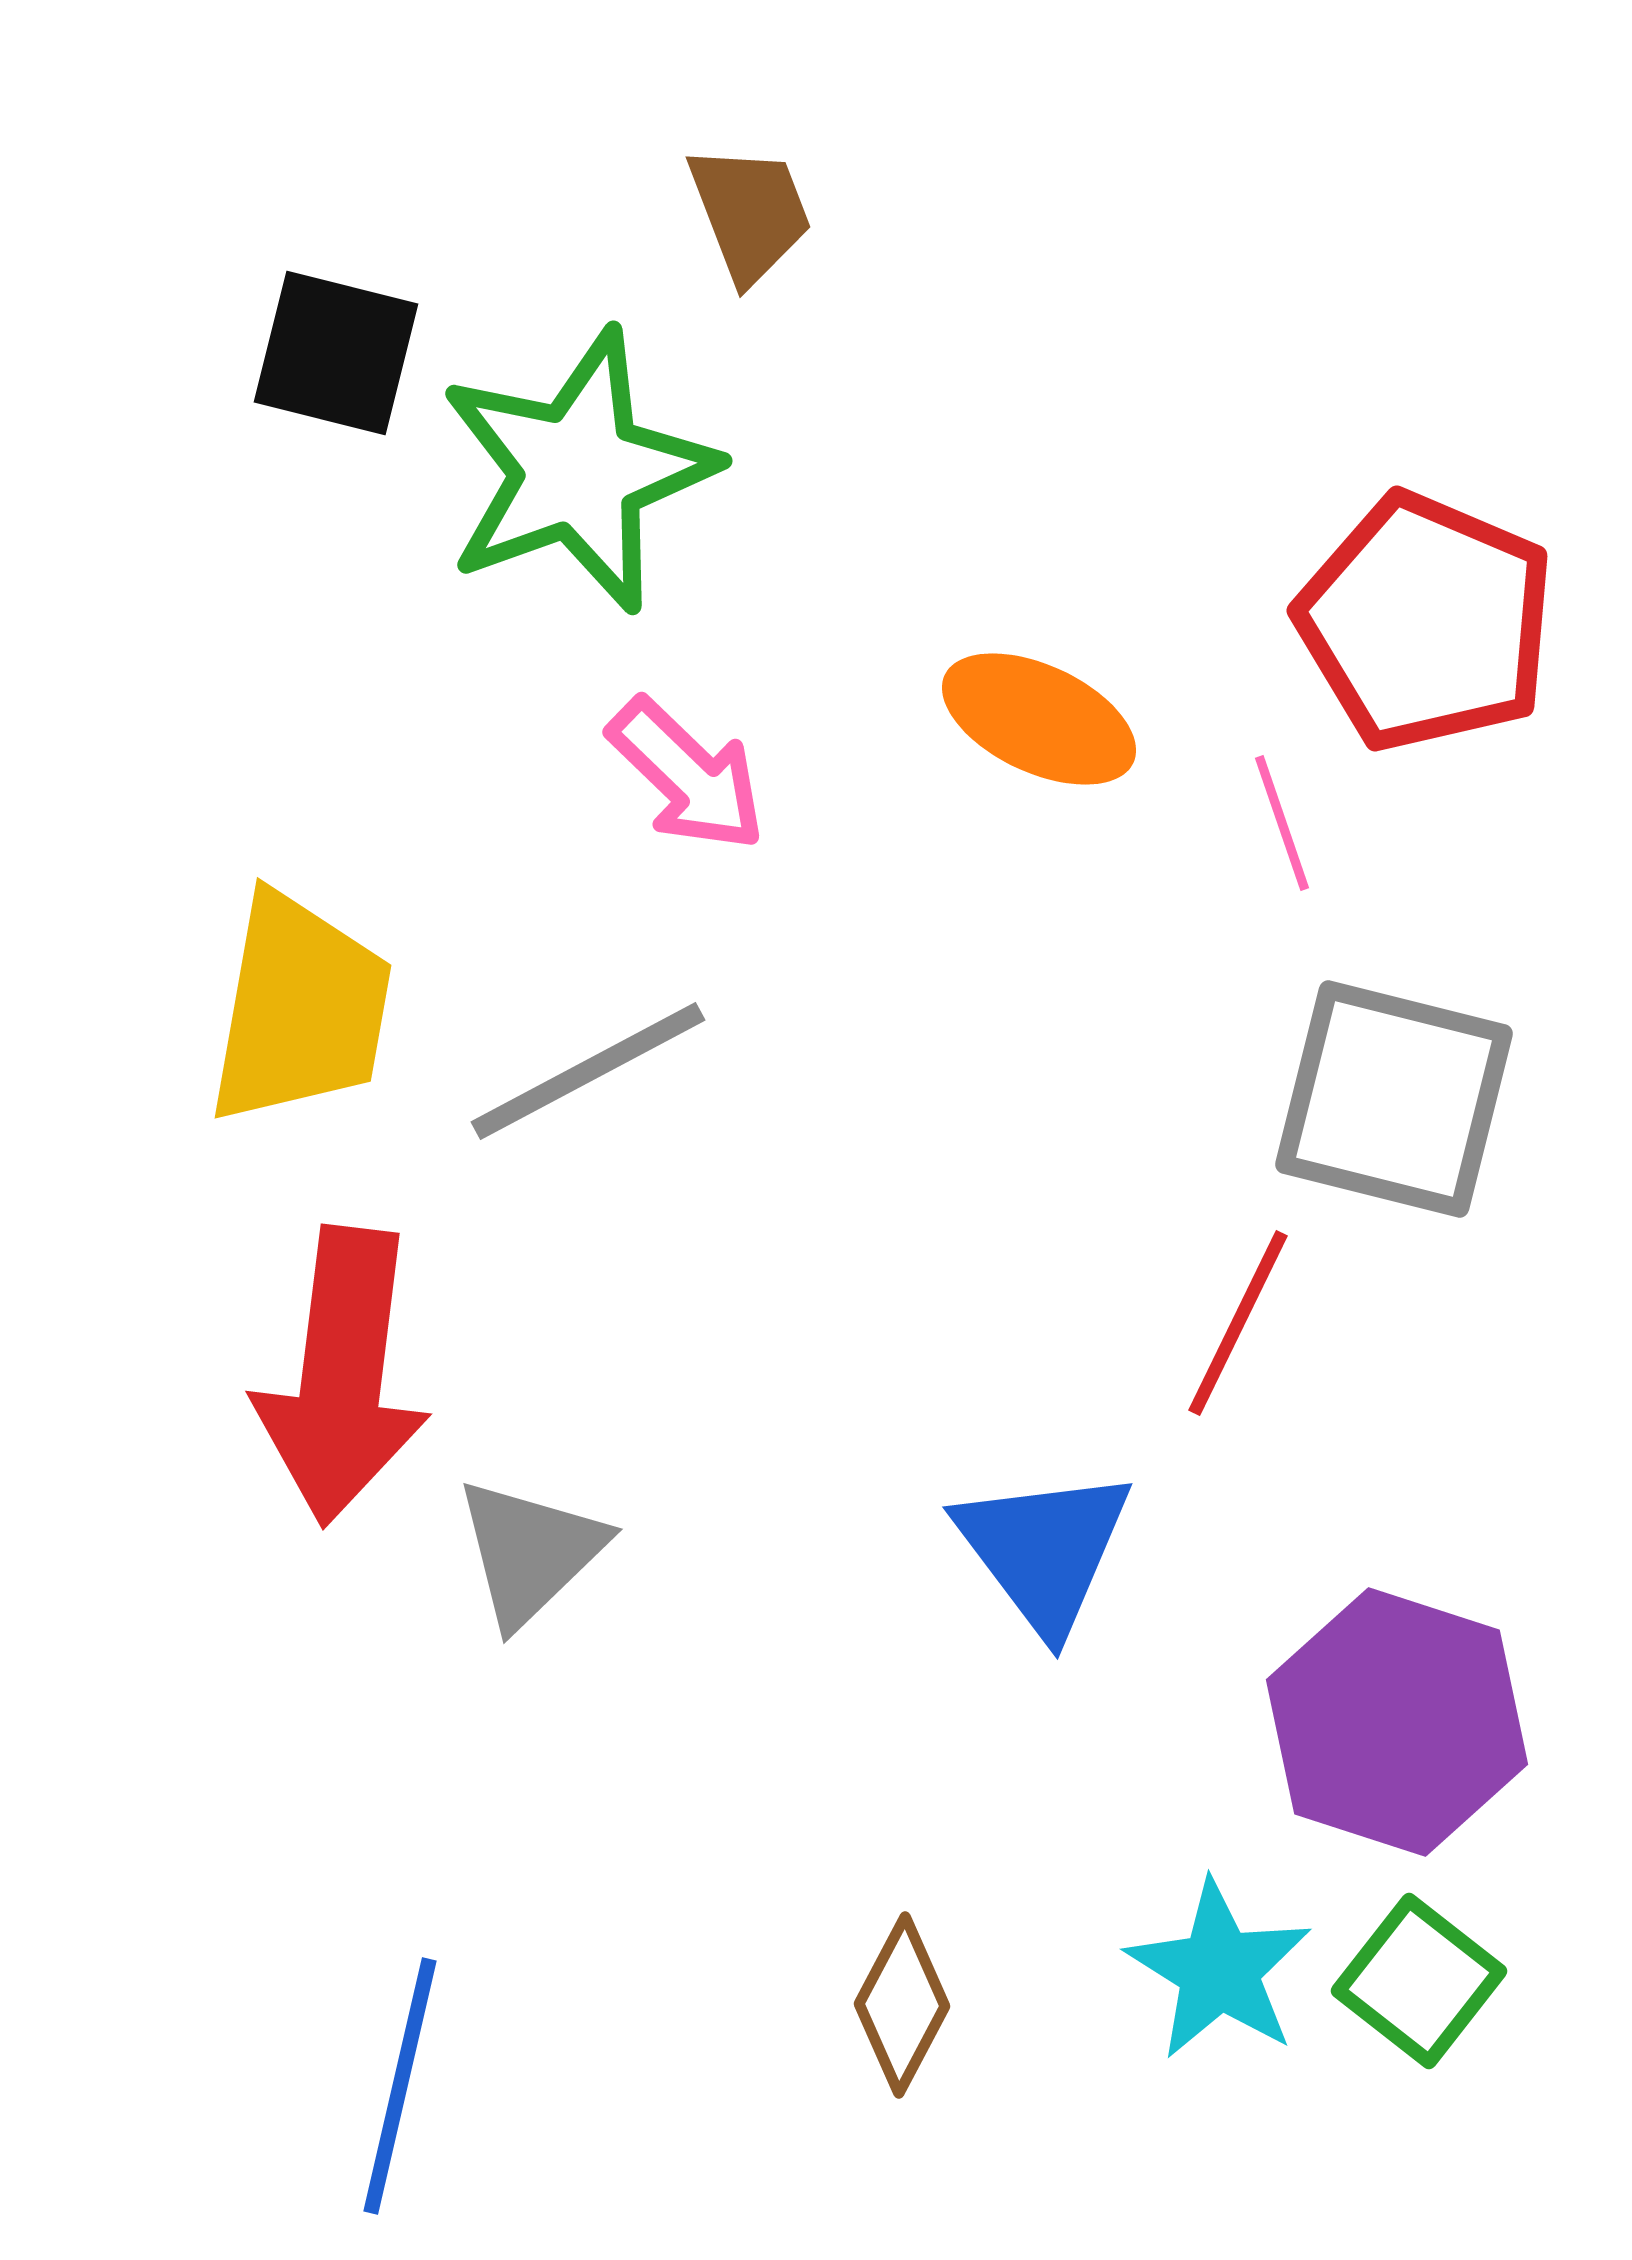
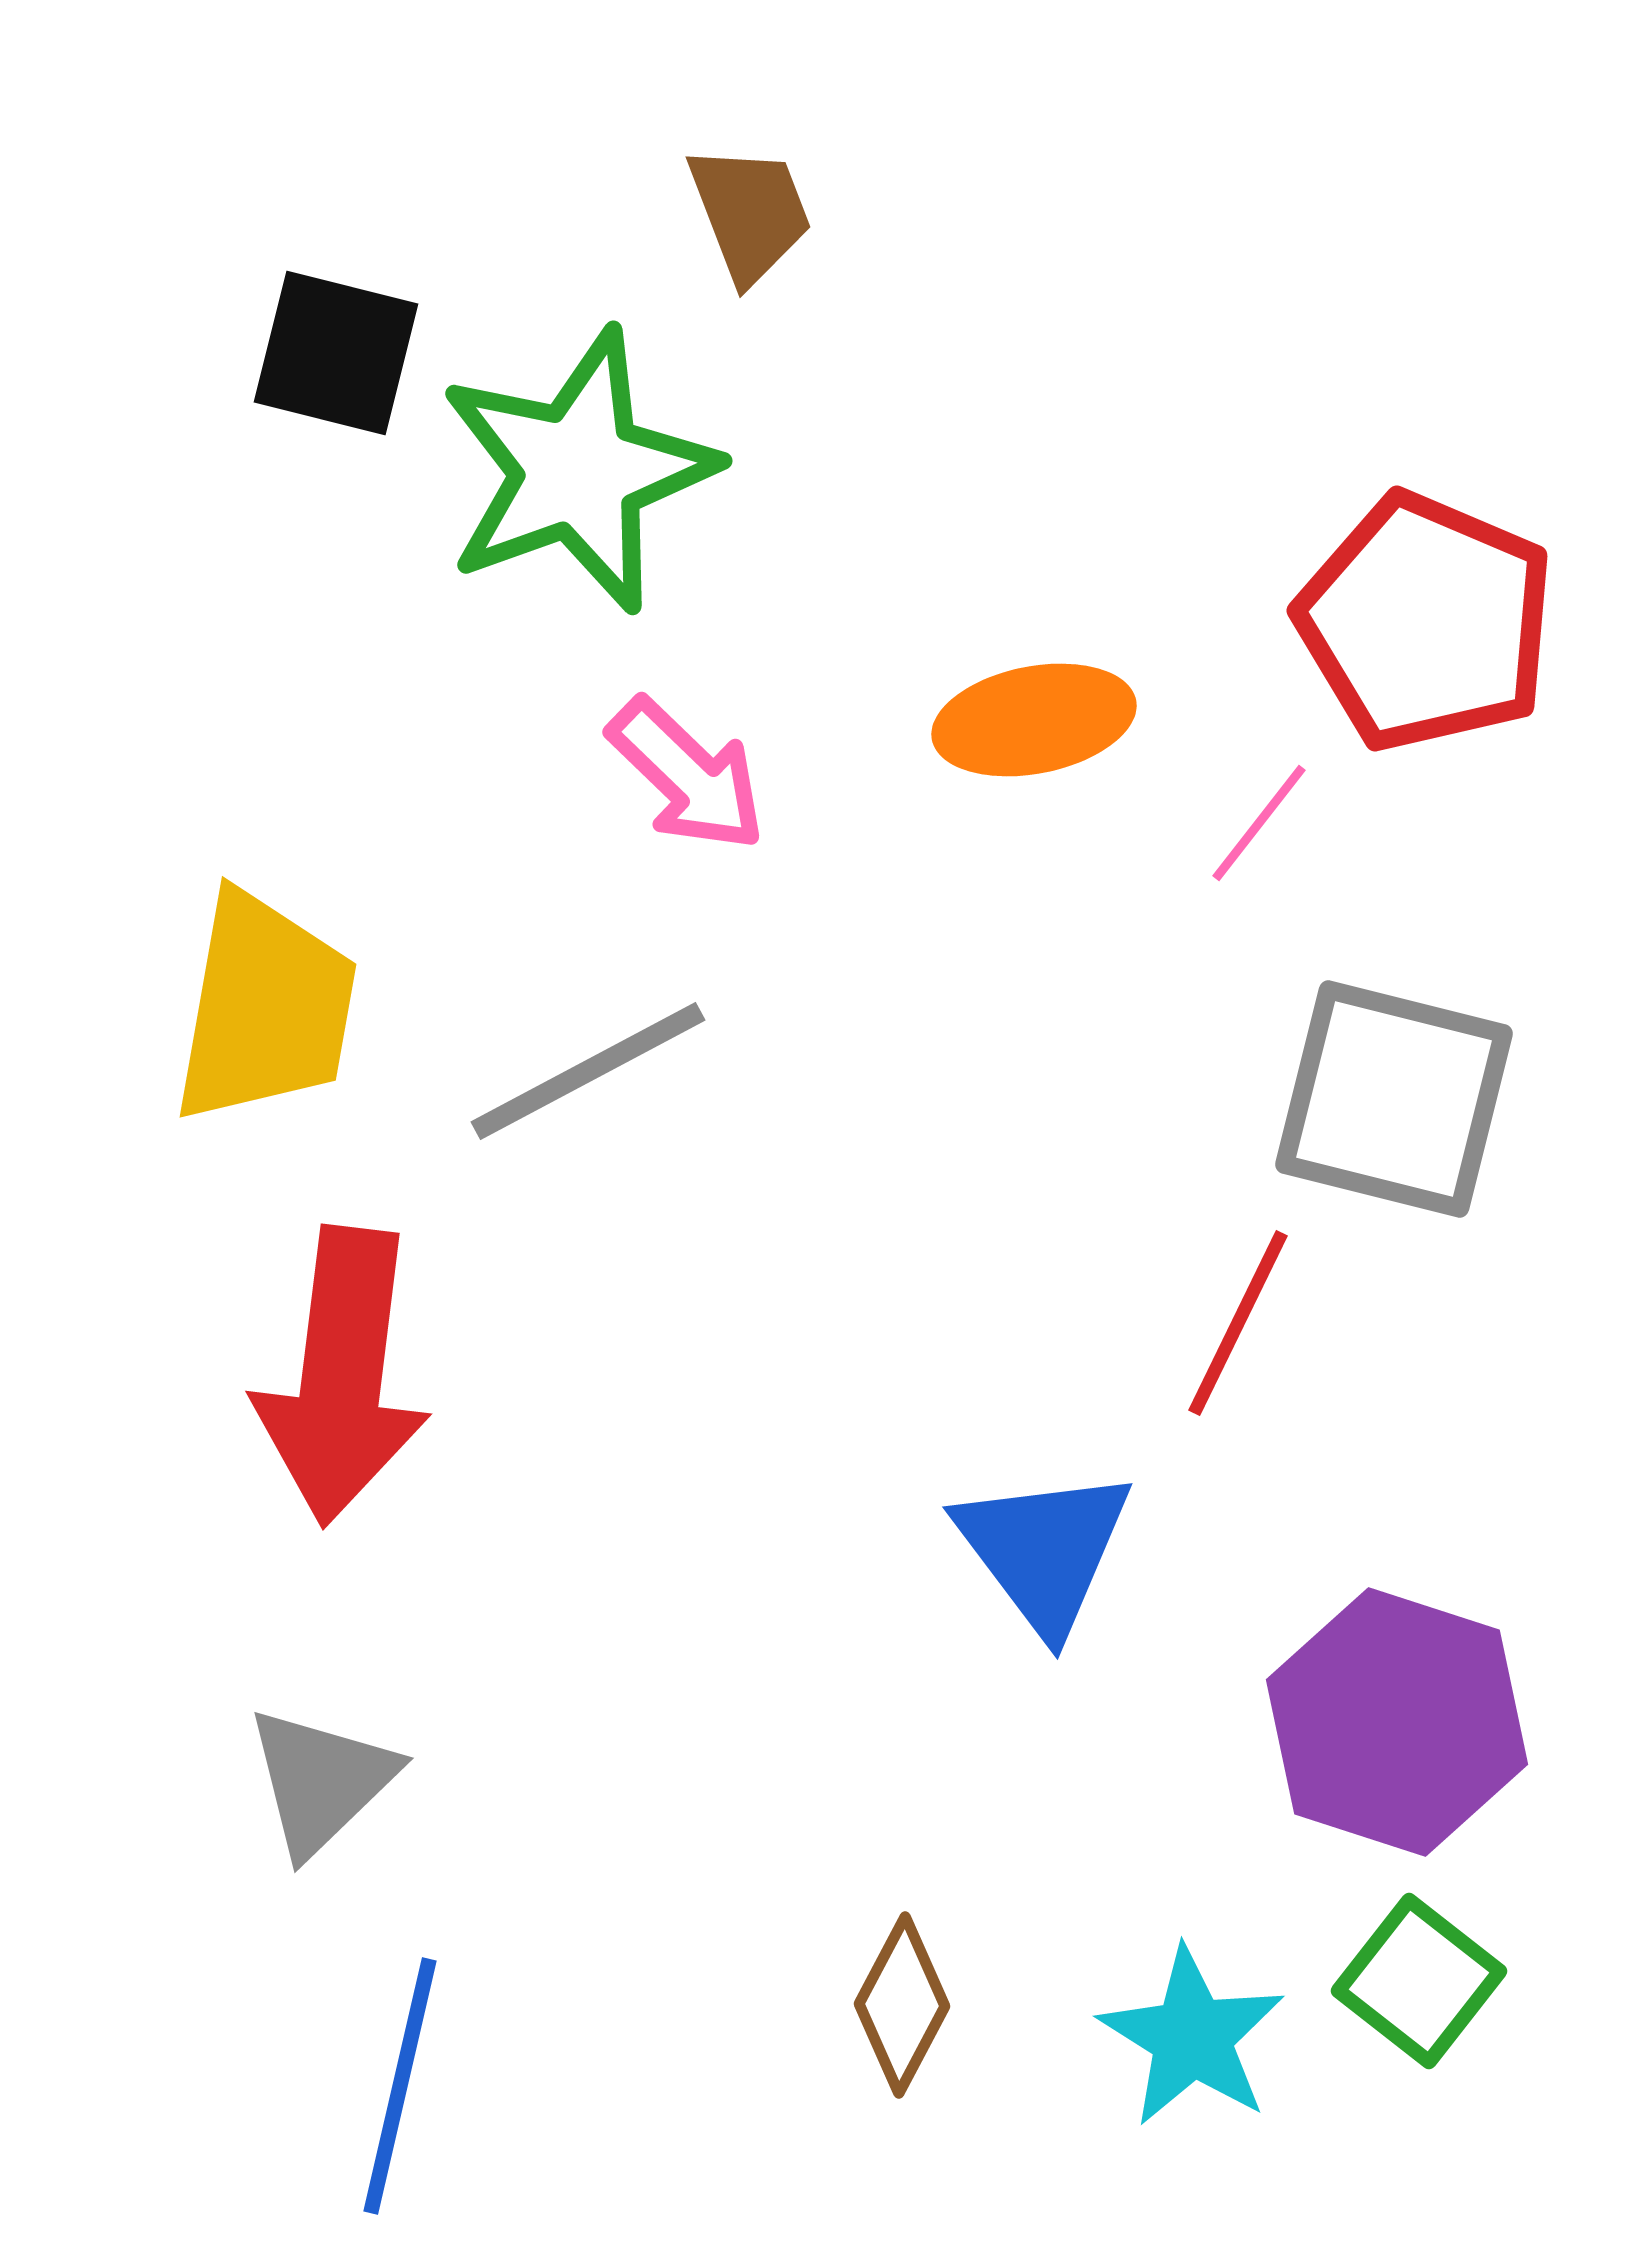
orange ellipse: moved 5 px left, 1 px down; rotated 36 degrees counterclockwise
pink line: moved 23 px left; rotated 57 degrees clockwise
yellow trapezoid: moved 35 px left, 1 px up
gray triangle: moved 209 px left, 229 px down
cyan star: moved 27 px left, 67 px down
